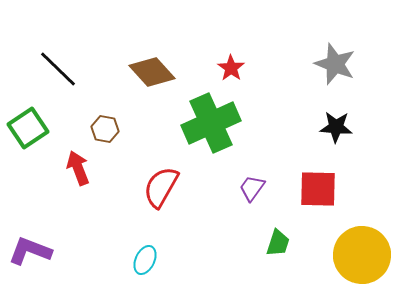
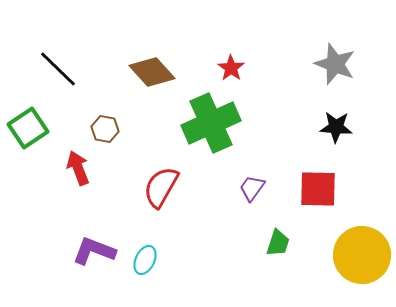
purple L-shape: moved 64 px right
